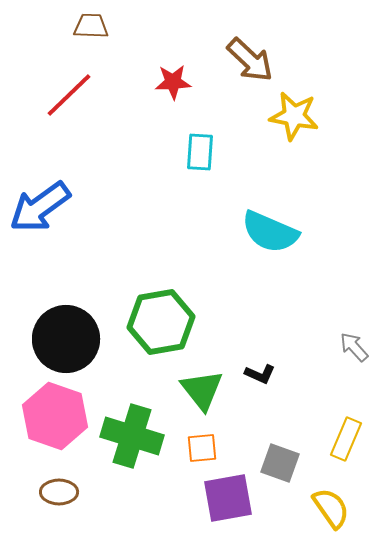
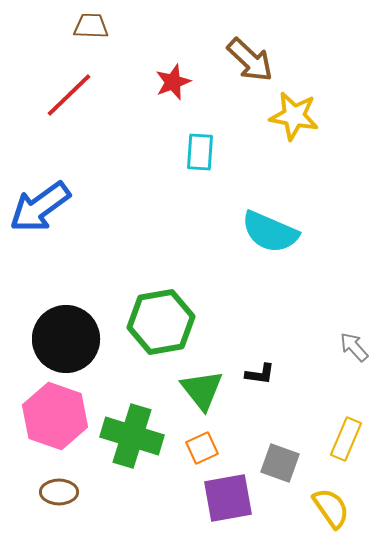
red star: rotated 18 degrees counterclockwise
black L-shape: rotated 16 degrees counterclockwise
orange square: rotated 20 degrees counterclockwise
